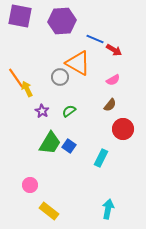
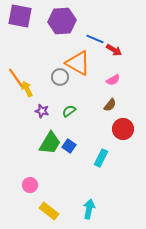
purple star: rotated 16 degrees counterclockwise
cyan arrow: moved 19 px left
